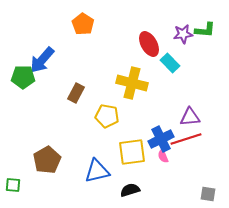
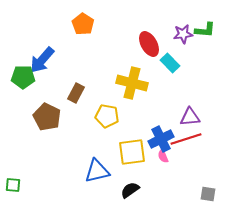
brown pentagon: moved 43 px up; rotated 16 degrees counterclockwise
black semicircle: rotated 18 degrees counterclockwise
